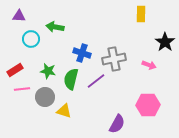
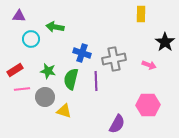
purple line: rotated 54 degrees counterclockwise
